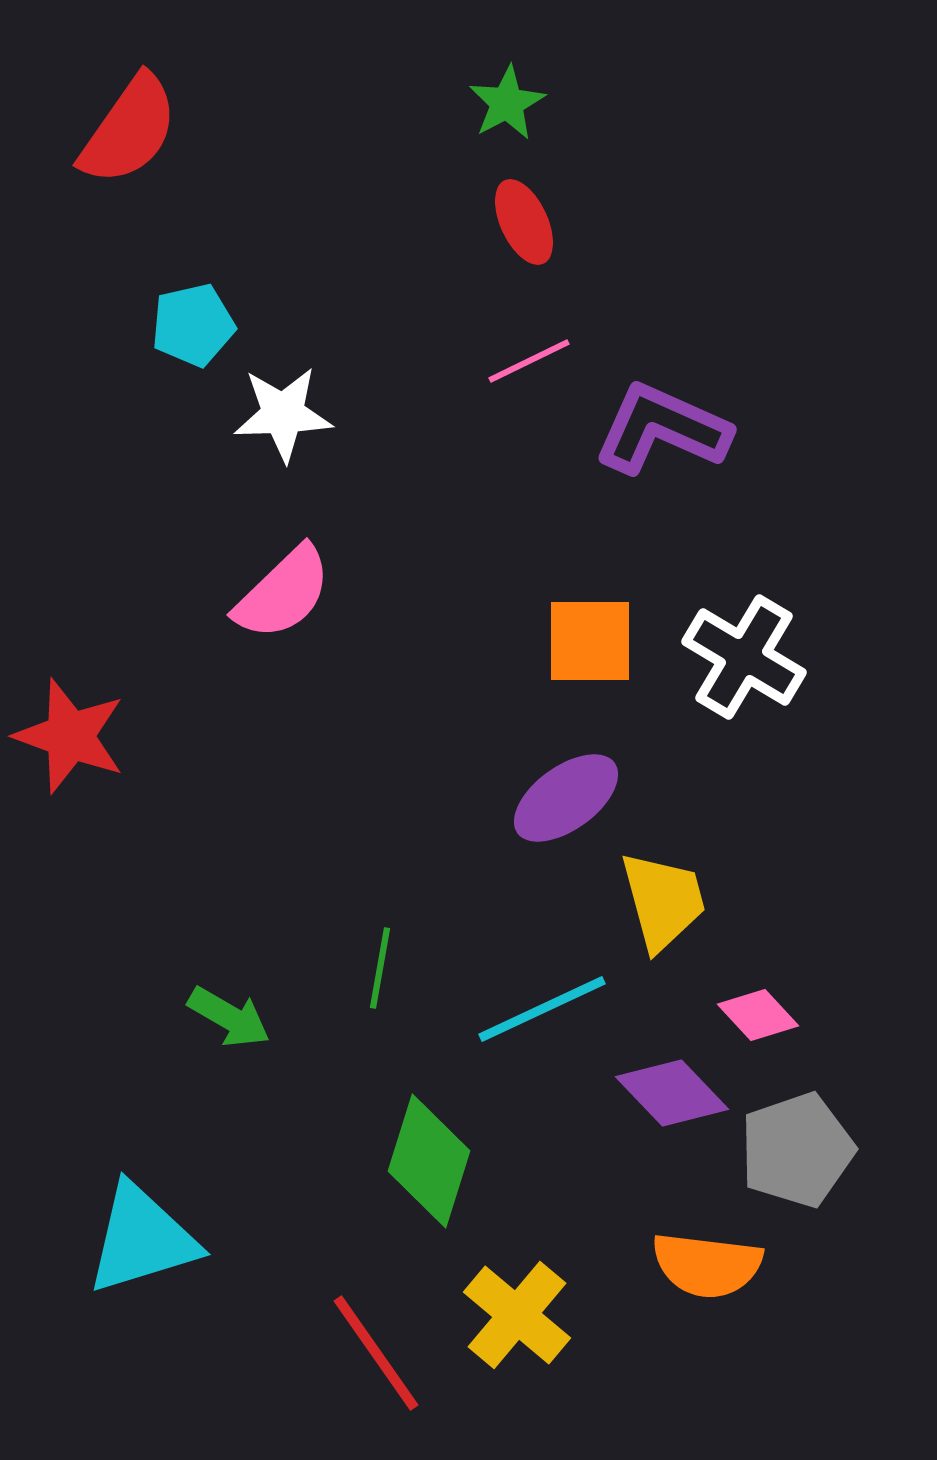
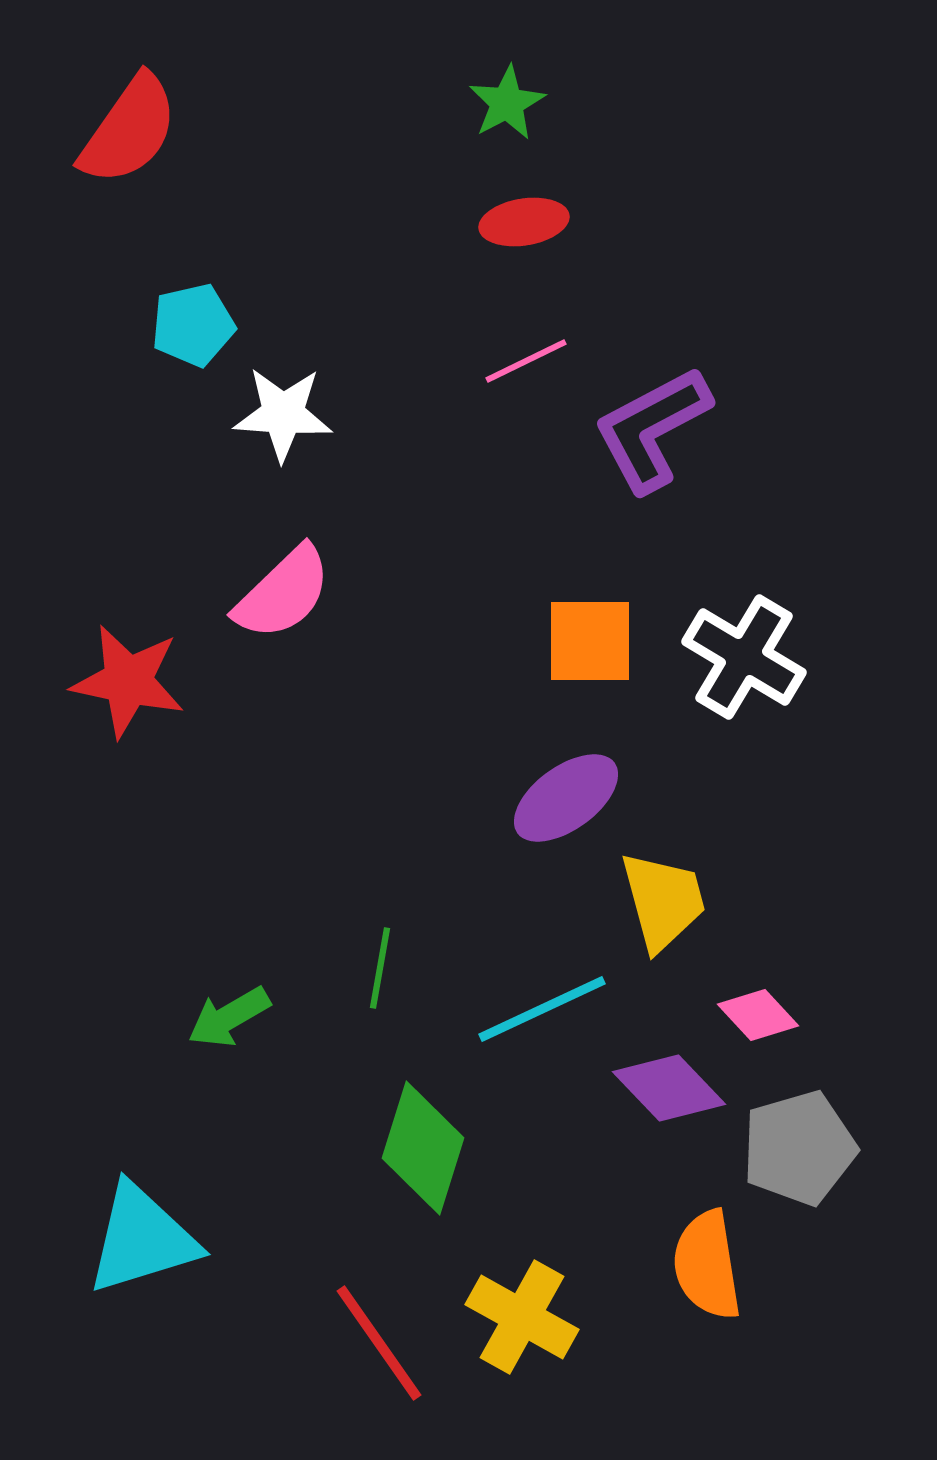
red ellipse: rotated 74 degrees counterclockwise
pink line: moved 3 px left
white star: rotated 6 degrees clockwise
purple L-shape: moved 10 px left; rotated 52 degrees counterclockwise
red star: moved 58 px right, 55 px up; rotated 8 degrees counterclockwise
green arrow: rotated 120 degrees clockwise
purple diamond: moved 3 px left, 5 px up
gray pentagon: moved 2 px right, 2 px up; rotated 3 degrees clockwise
green diamond: moved 6 px left, 13 px up
orange semicircle: rotated 74 degrees clockwise
yellow cross: moved 5 px right, 2 px down; rotated 11 degrees counterclockwise
red line: moved 3 px right, 10 px up
